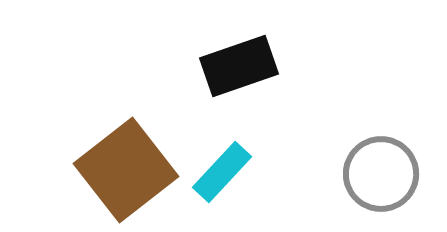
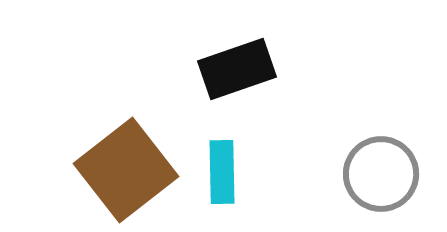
black rectangle: moved 2 px left, 3 px down
cyan rectangle: rotated 44 degrees counterclockwise
